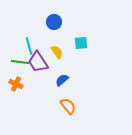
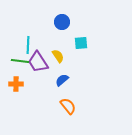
blue circle: moved 8 px right
cyan line: moved 1 px left, 1 px up; rotated 18 degrees clockwise
yellow semicircle: moved 1 px right, 4 px down
green line: moved 1 px up
orange cross: rotated 24 degrees counterclockwise
